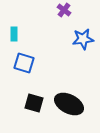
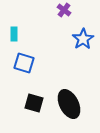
blue star: rotated 25 degrees counterclockwise
black ellipse: rotated 36 degrees clockwise
